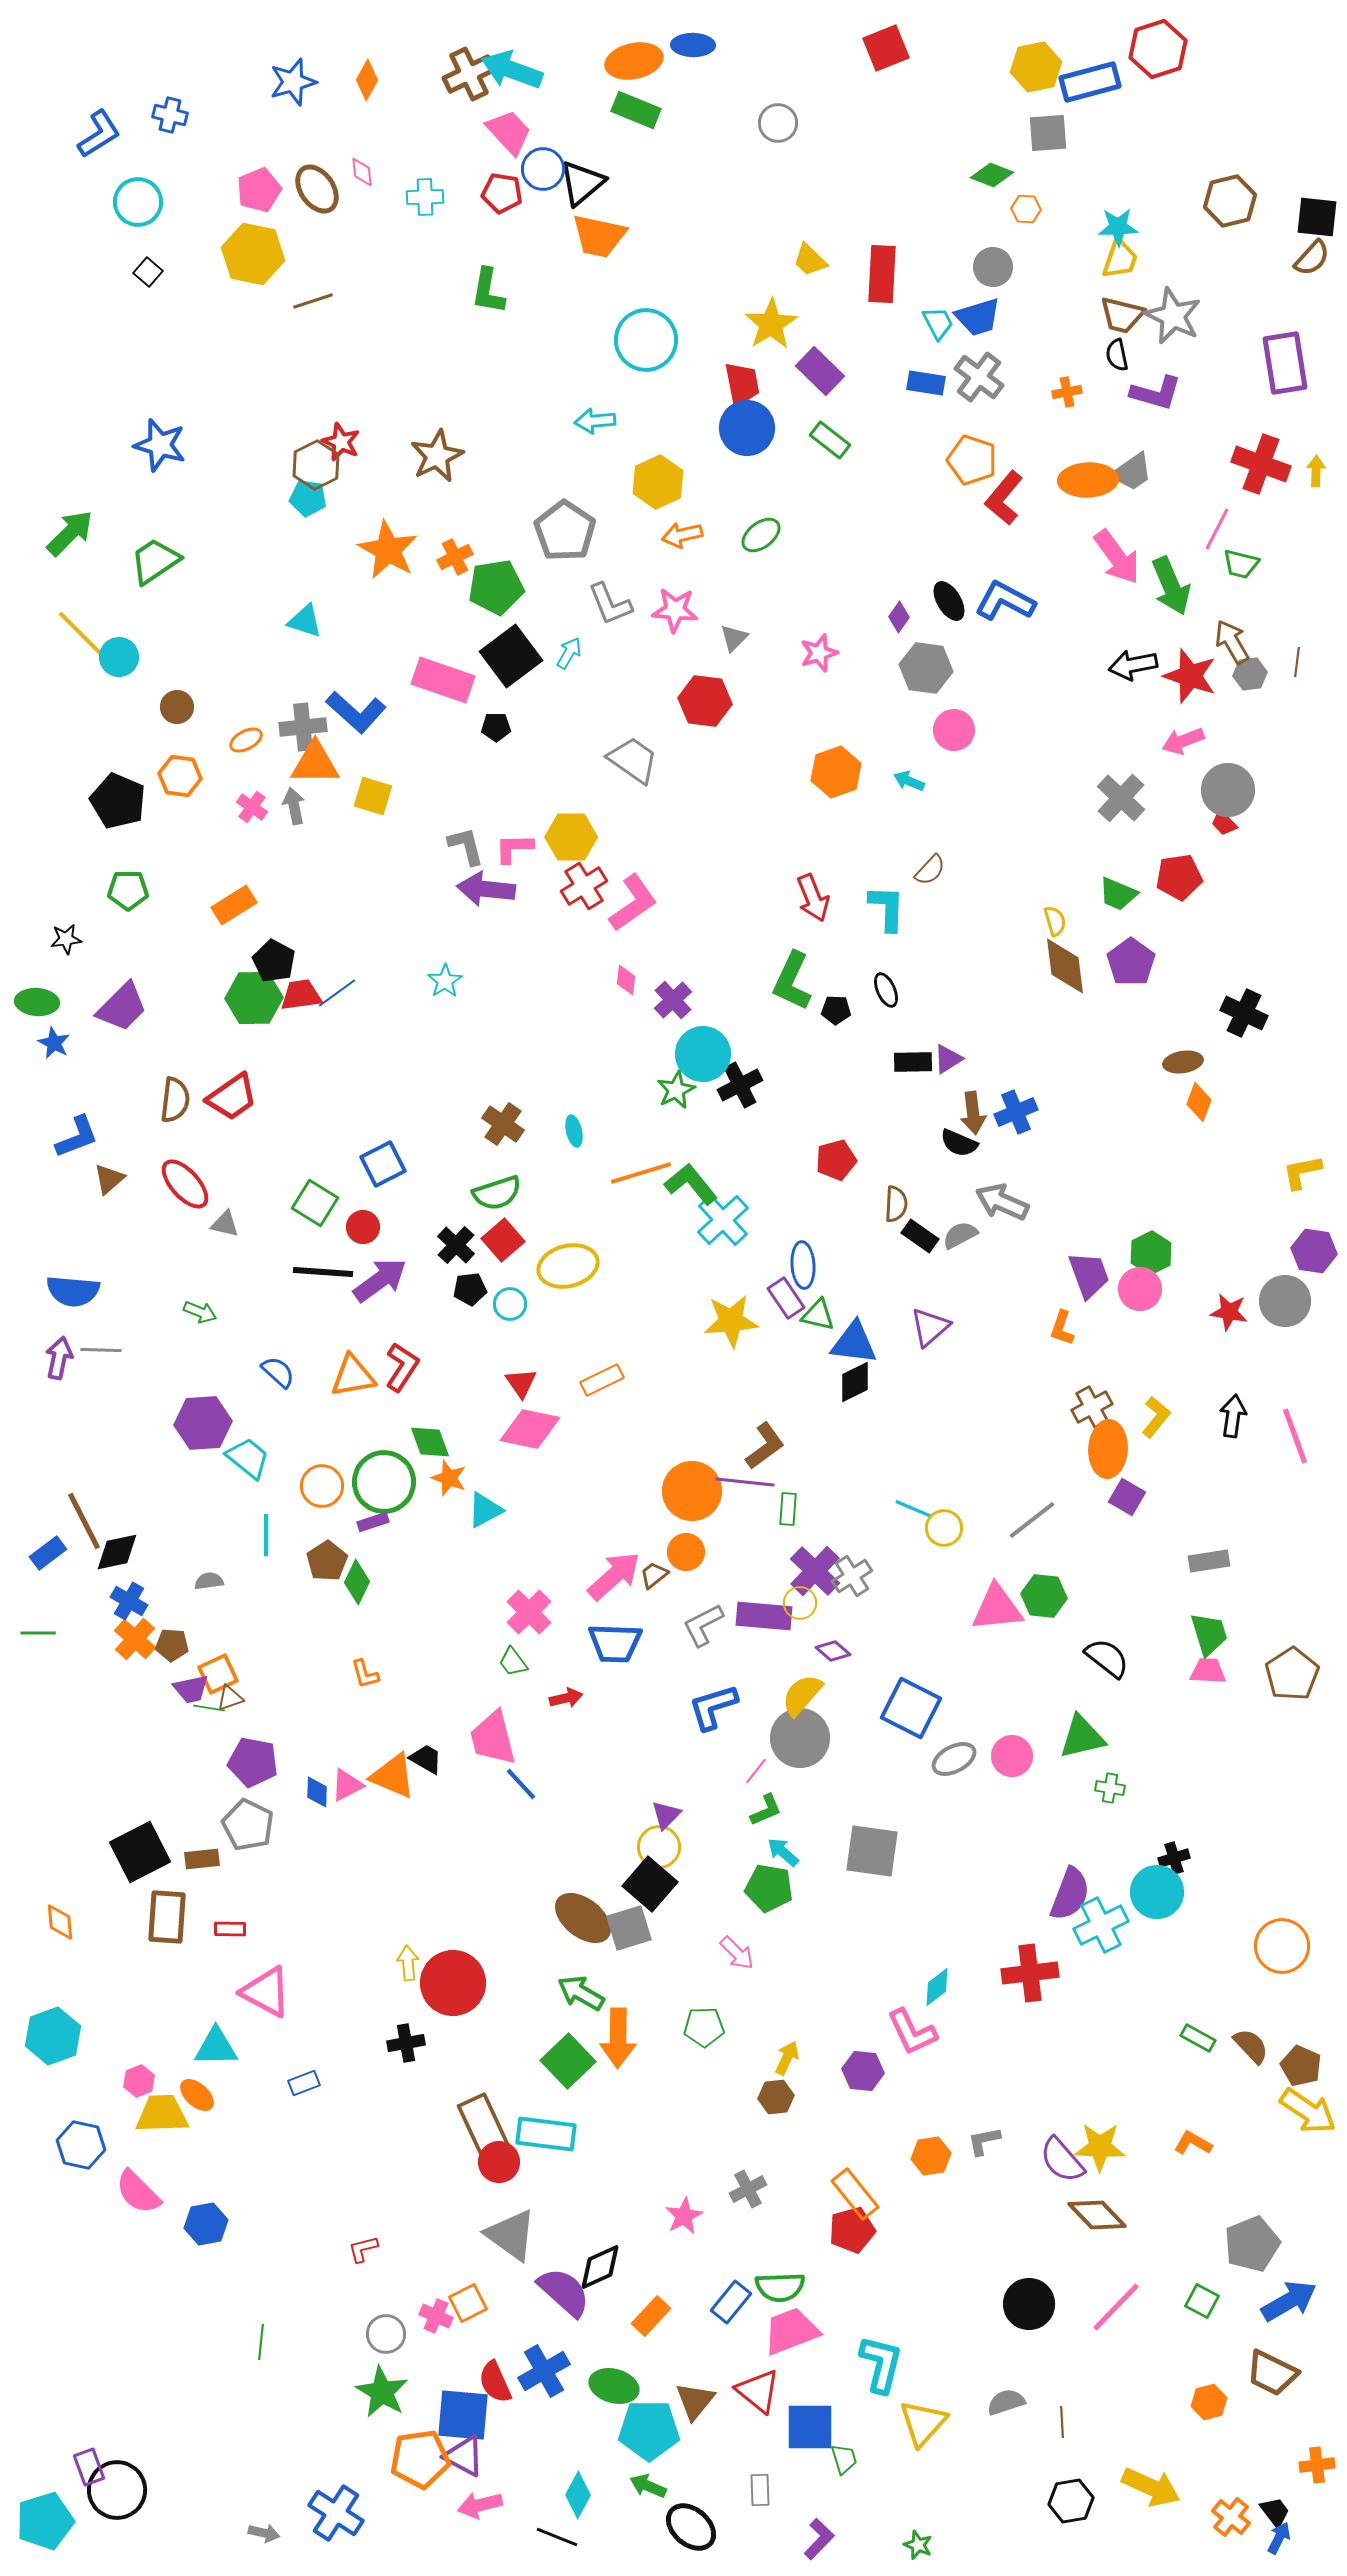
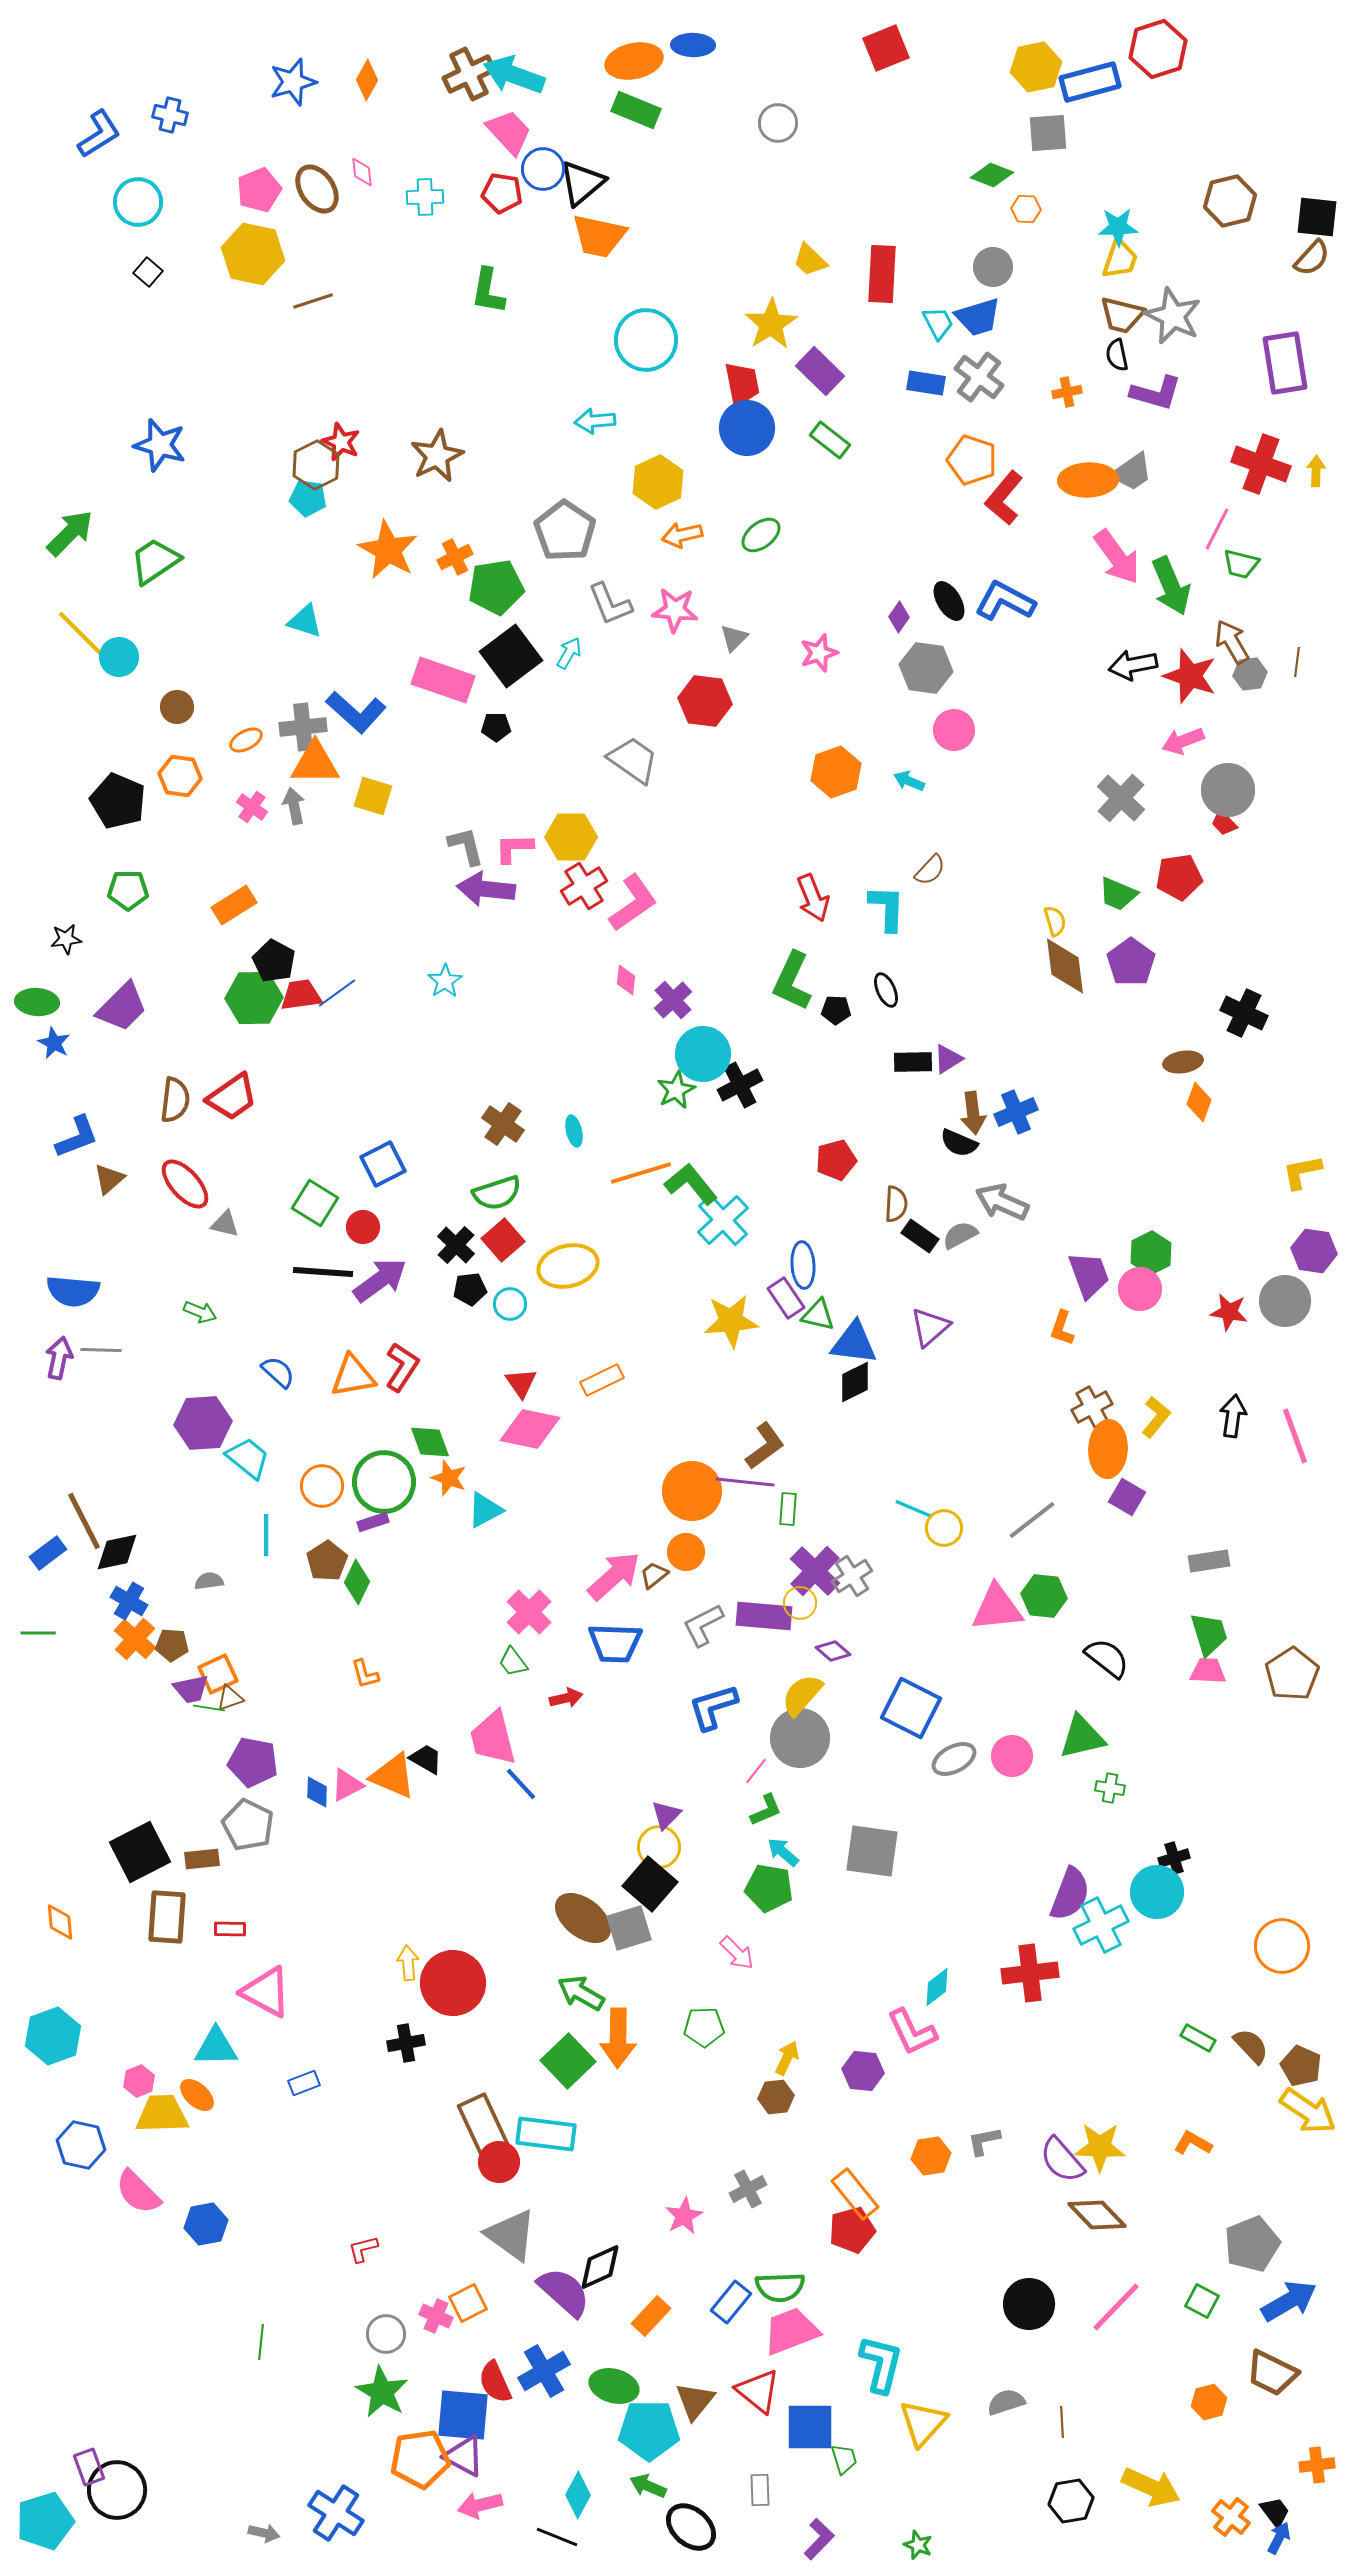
cyan arrow at (512, 70): moved 2 px right, 5 px down
